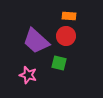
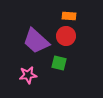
pink star: rotated 24 degrees counterclockwise
